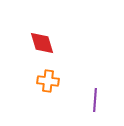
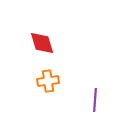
orange cross: rotated 15 degrees counterclockwise
